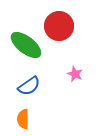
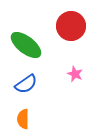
red circle: moved 12 px right
blue semicircle: moved 3 px left, 2 px up
